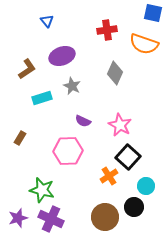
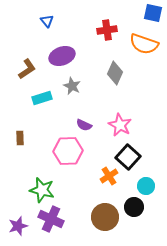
purple semicircle: moved 1 px right, 4 px down
brown rectangle: rotated 32 degrees counterclockwise
purple star: moved 8 px down
